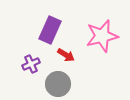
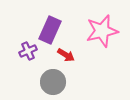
pink star: moved 5 px up
purple cross: moved 3 px left, 13 px up
gray circle: moved 5 px left, 2 px up
